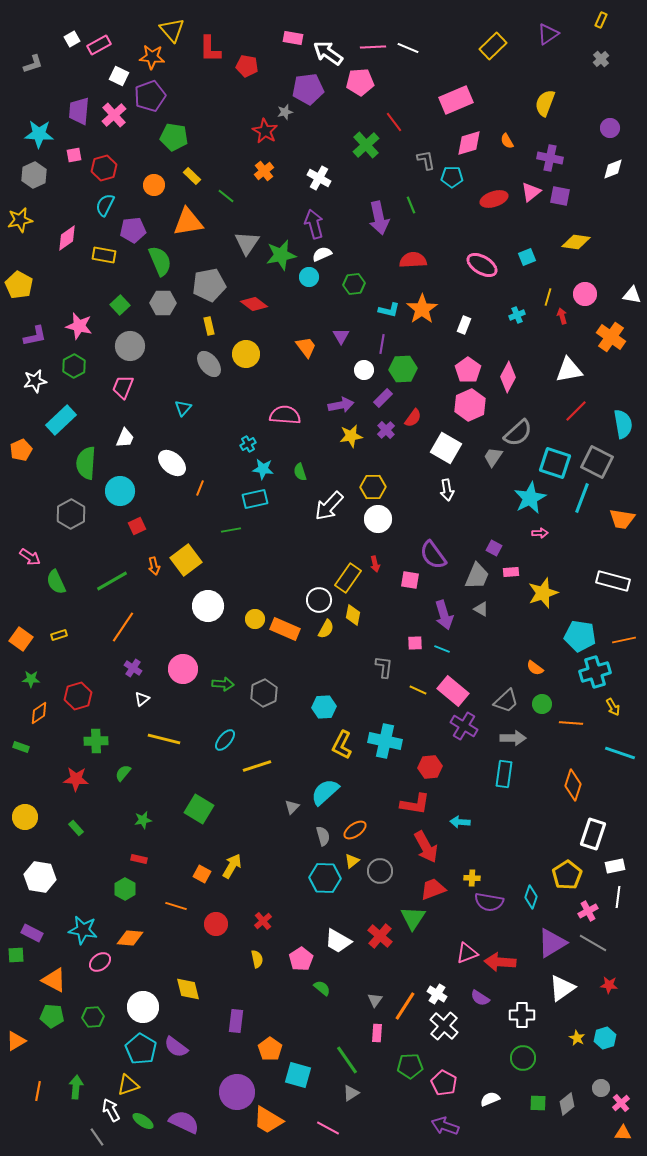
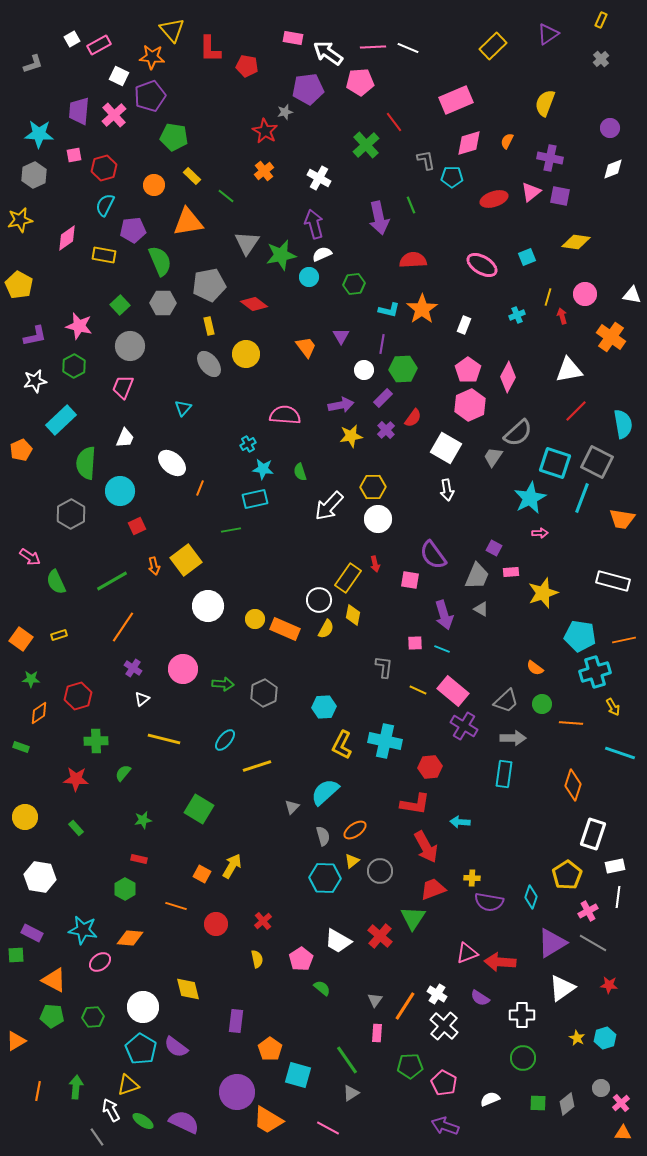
orange semicircle at (507, 141): rotated 56 degrees clockwise
